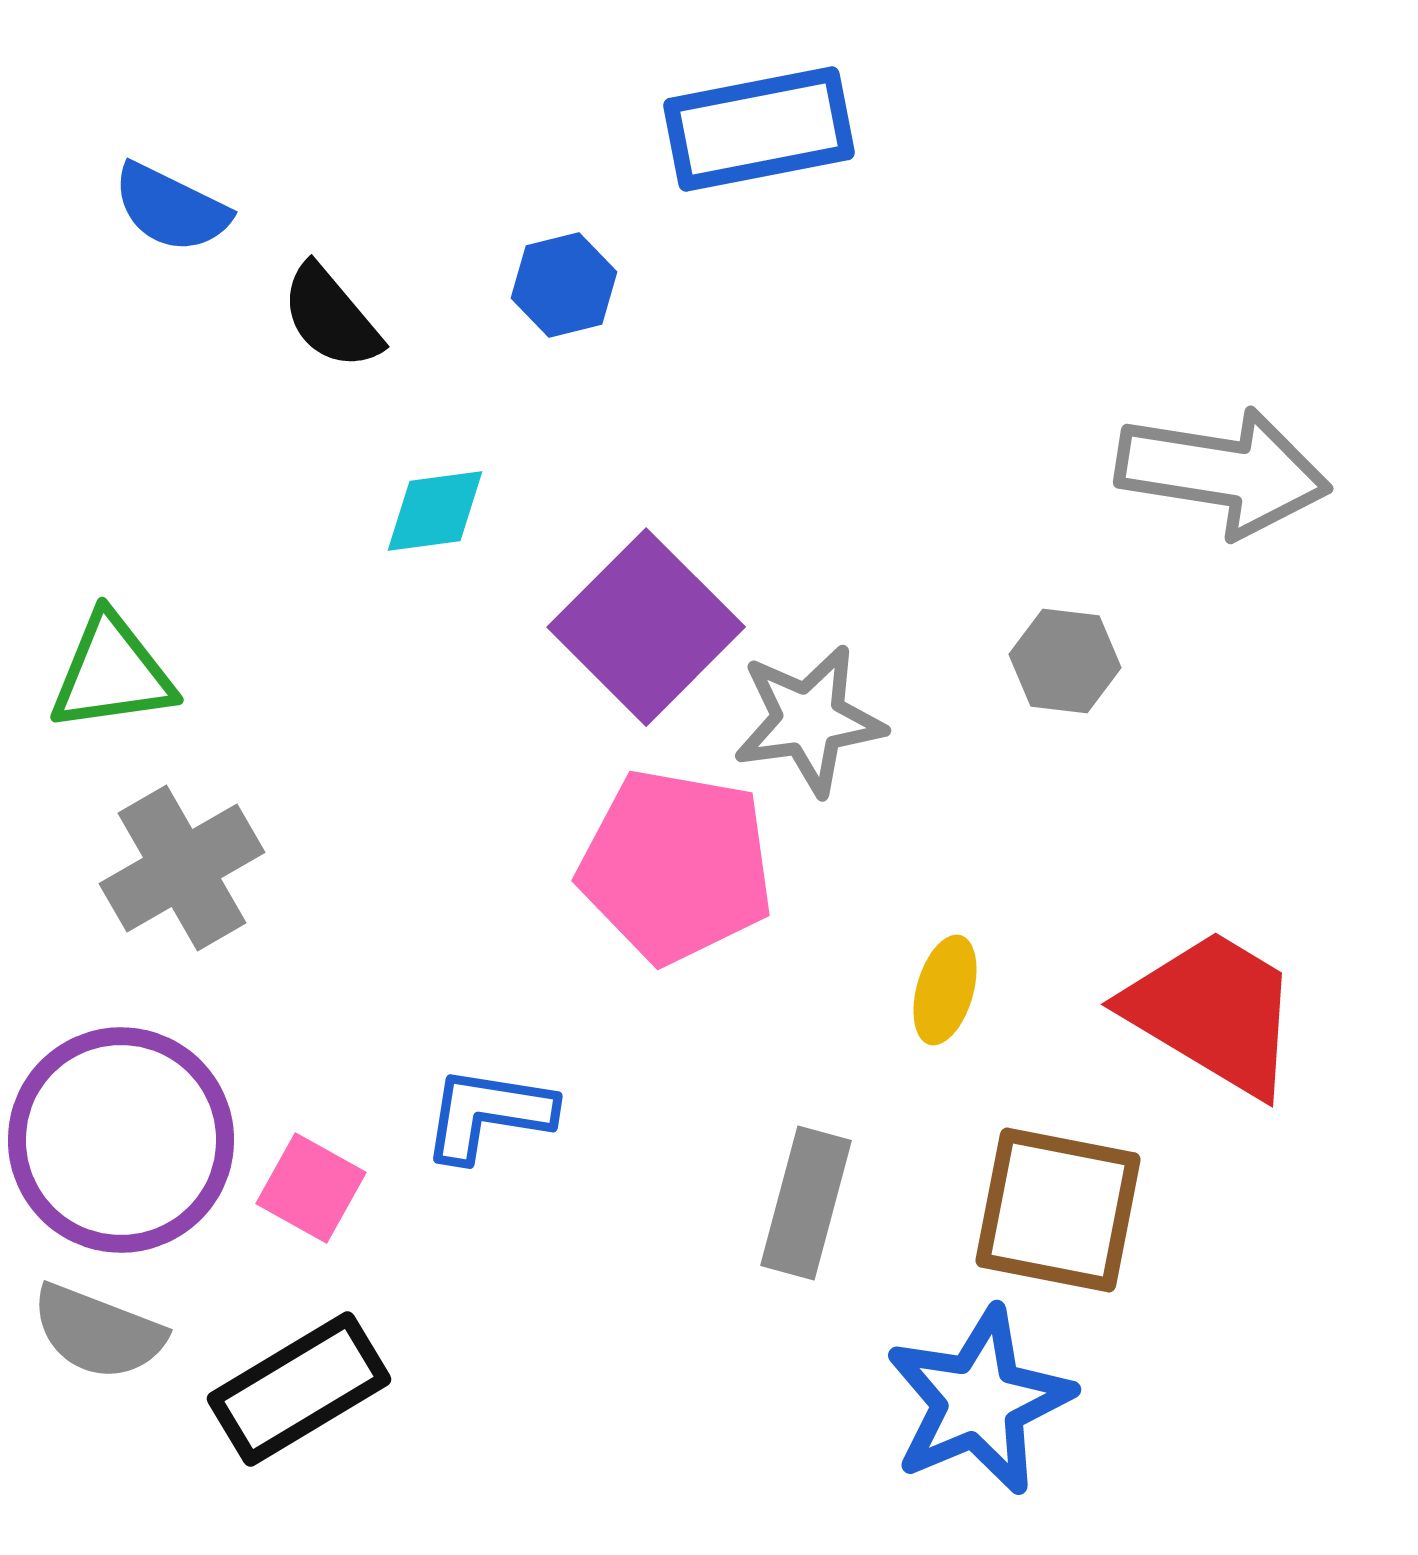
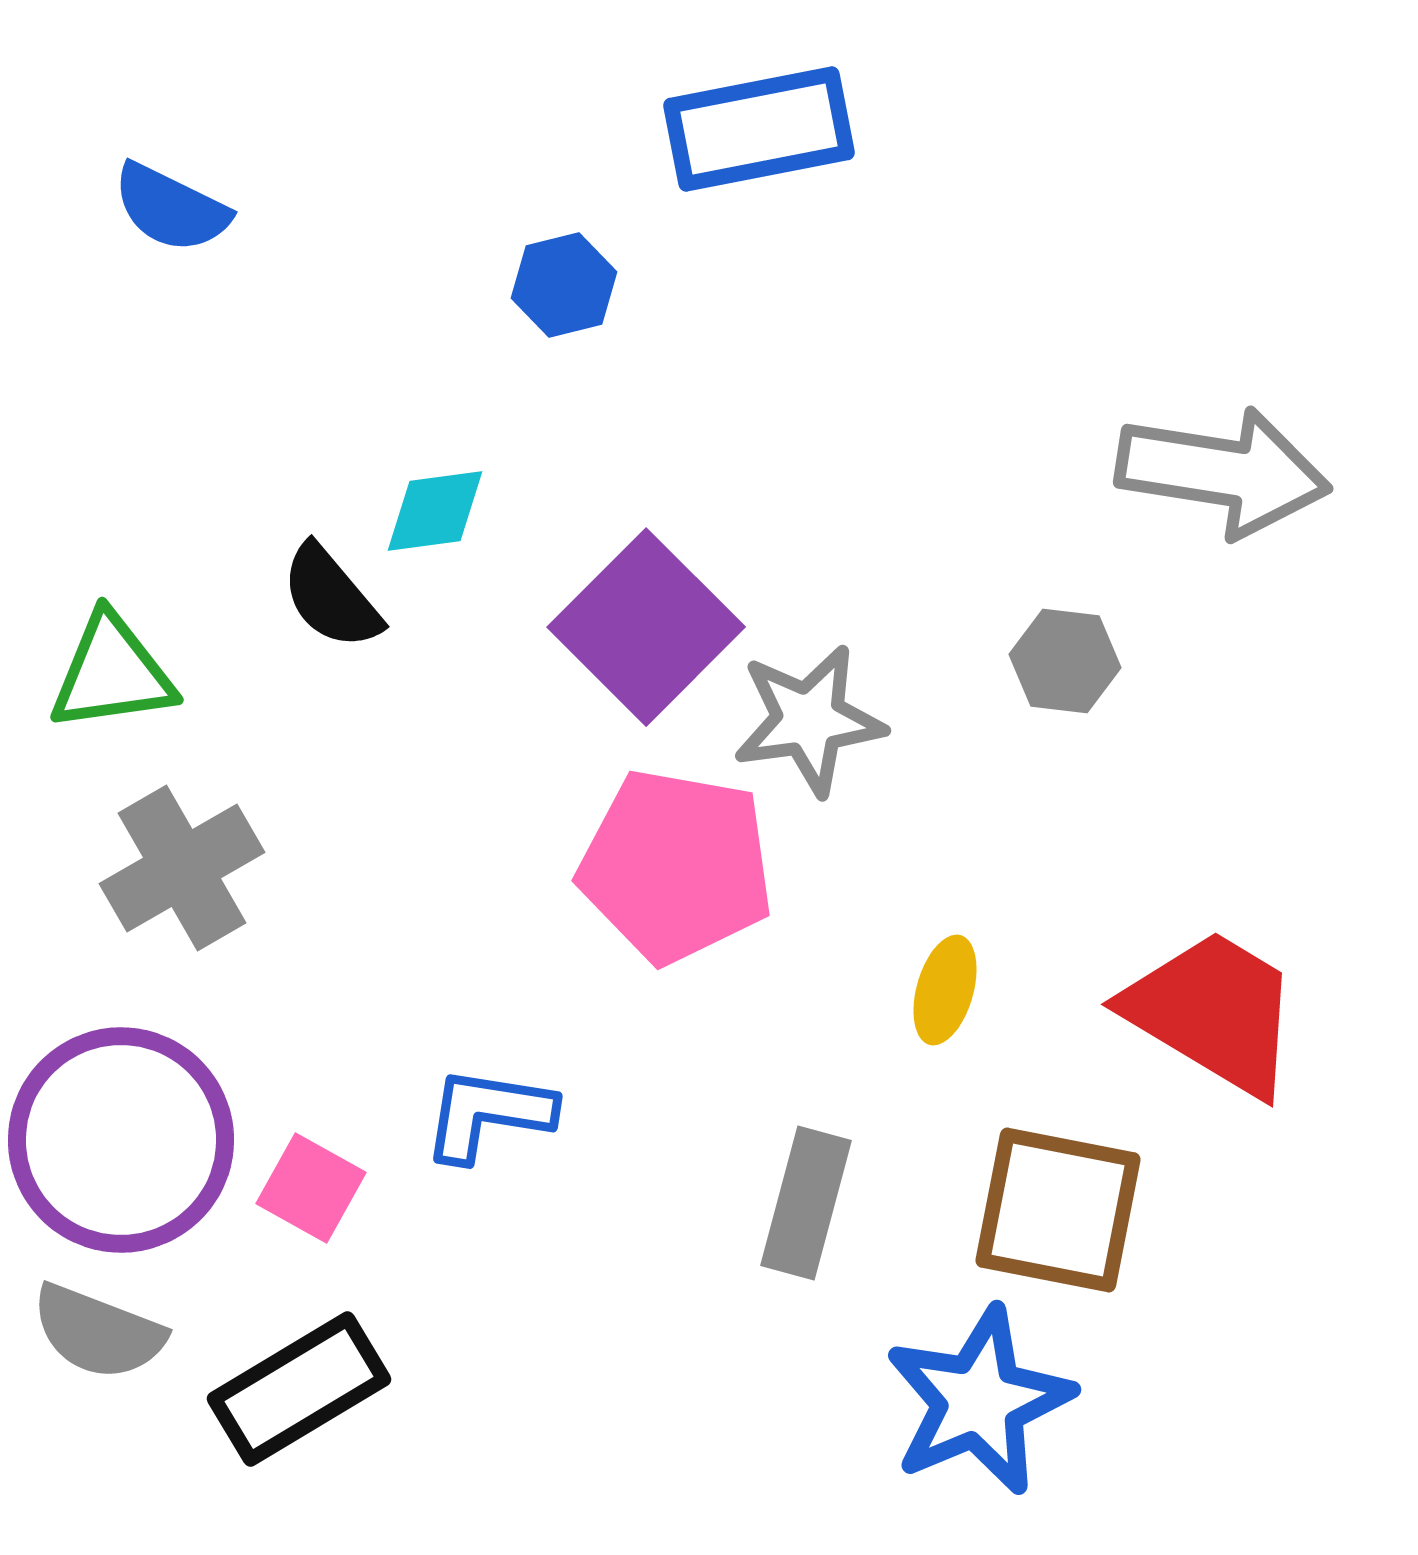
black semicircle: moved 280 px down
